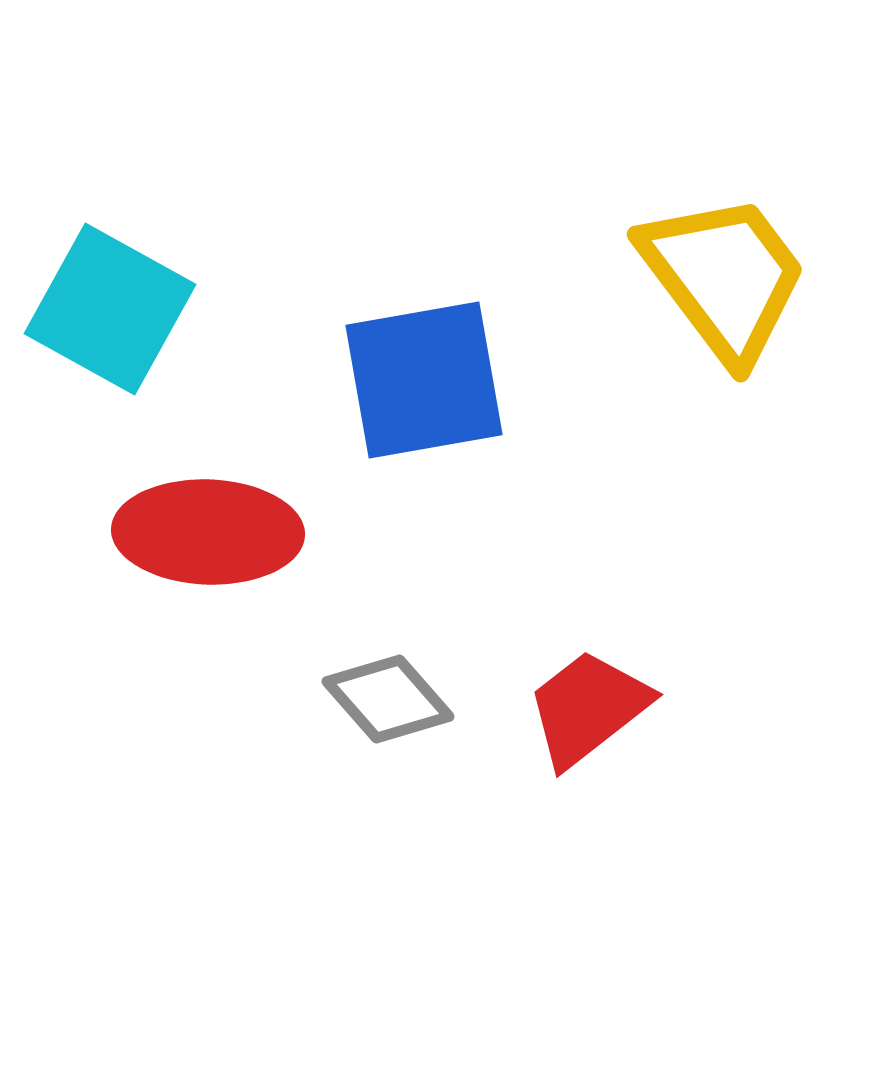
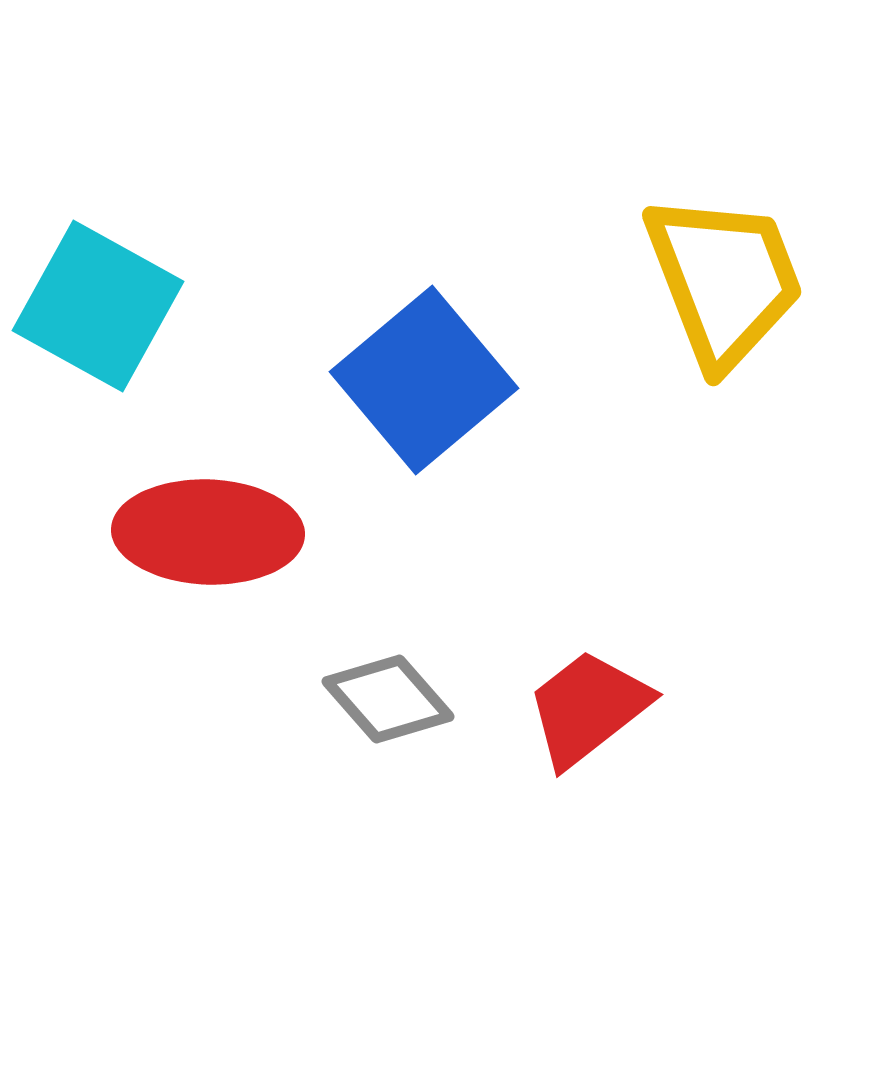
yellow trapezoid: moved 3 px down; rotated 16 degrees clockwise
cyan square: moved 12 px left, 3 px up
blue square: rotated 30 degrees counterclockwise
